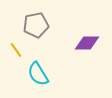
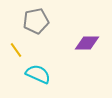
gray pentagon: moved 4 px up
cyan semicircle: rotated 145 degrees clockwise
